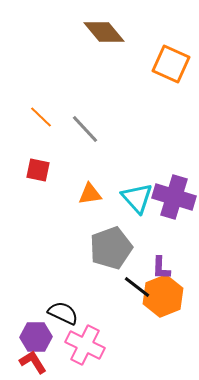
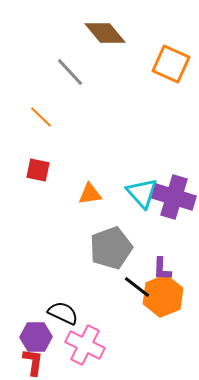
brown diamond: moved 1 px right, 1 px down
gray line: moved 15 px left, 57 px up
cyan triangle: moved 5 px right, 5 px up
purple L-shape: moved 1 px right, 1 px down
red L-shape: rotated 40 degrees clockwise
